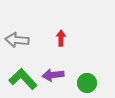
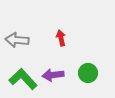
red arrow: rotated 14 degrees counterclockwise
green circle: moved 1 px right, 10 px up
